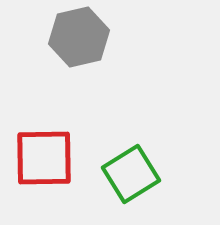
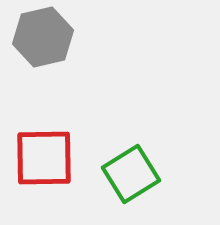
gray hexagon: moved 36 px left
